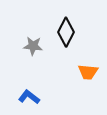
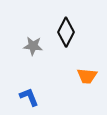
orange trapezoid: moved 1 px left, 4 px down
blue L-shape: rotated 30 degrees clockwise
